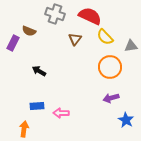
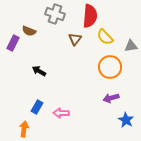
red semicircle: rotated 70 degrees clockwise
blue rectangle: moved 1 px down; rotated 56 degrees counterclockwise
